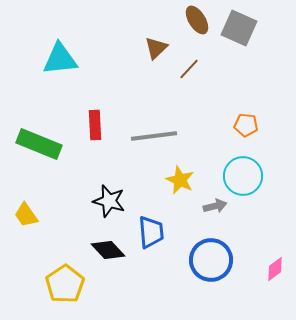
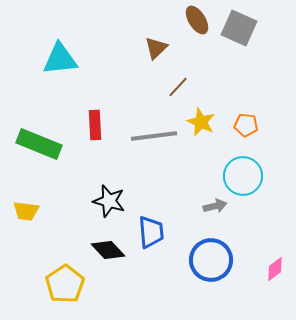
brown line: moved 11 px left, 18 px down
yellow star: moved 21 px right, 58 px up
yellow trapezoid: moved 4 px up; rotated 48 degrees counterclockwise
